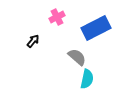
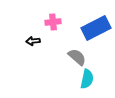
pink cross: moved 4 px left, 5 px down; rotated 21 degrees clockwise
black arrow: rotated 136 degrees counterclockwise
